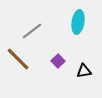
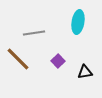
gray line: moved 2 px right, 2 px down; rotated 30 degrees clockwise
black triangle: moved 1 px right, 1 px down
